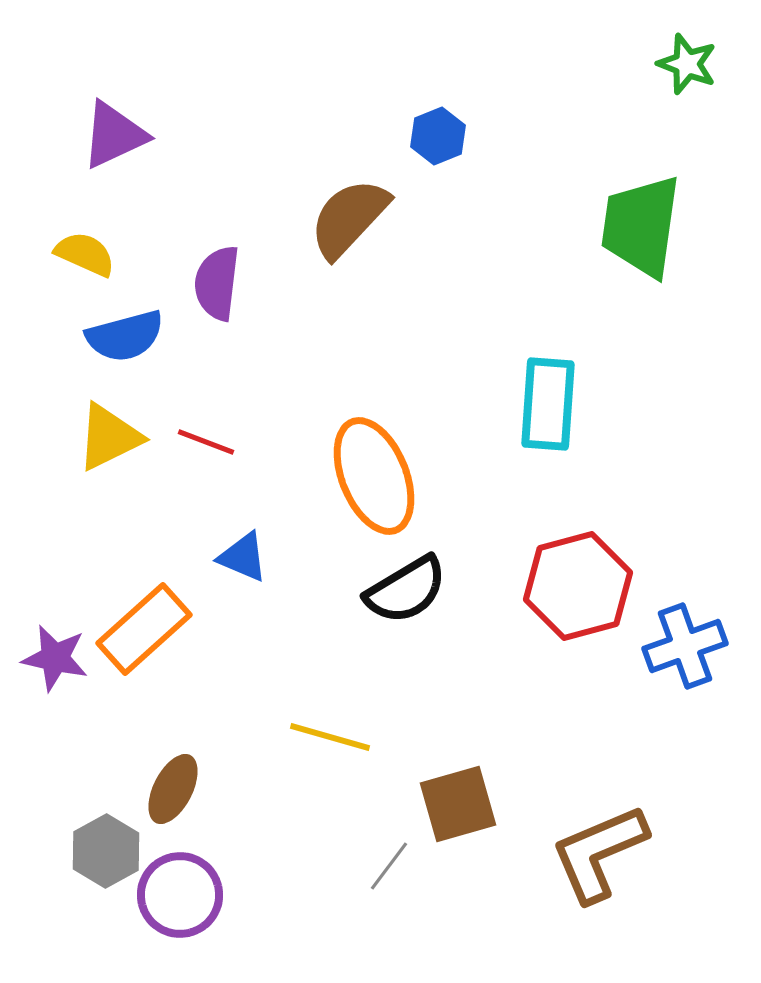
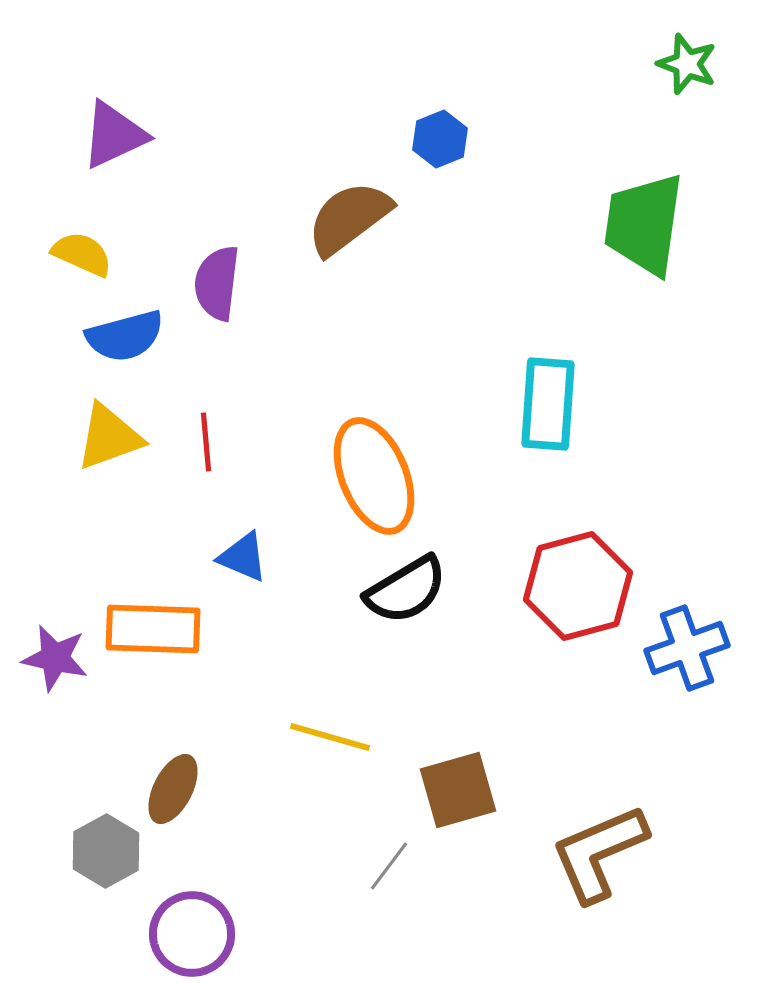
blue hexagon: moved 2 px right, 3 px down
brown semicircle: rotated 10 degrees clockwise
green trapezoid: moved 3 px right, 2 px up
yellow semicircle: moved 3 px left
yellow triangle: rotated 6 degrees clockwise
red line: rotated 64 degrees clockwise
orange rectangle: moved 9 px right; rotated 44 degrees clockwise
blue cross: moved 2 px right, 2 px down
brown square: moved 14 px up
purple circle: moved 12 px right, 39 px down
